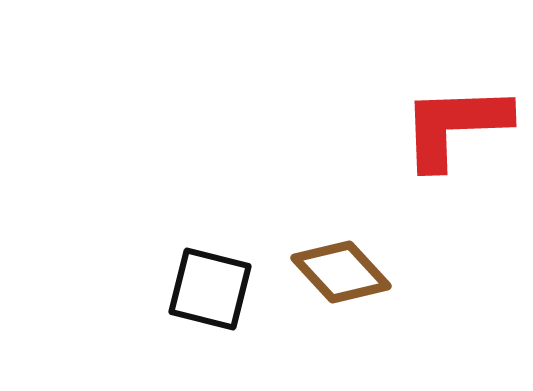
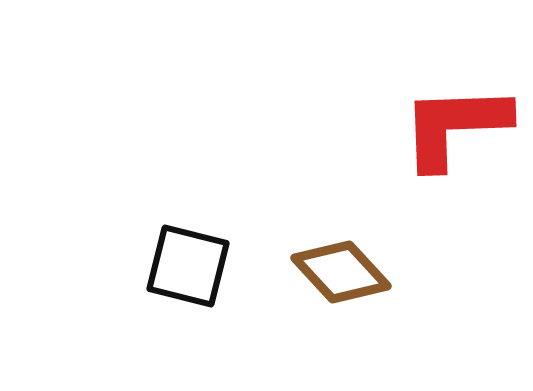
black square: moved 22 px left, 23 px up
